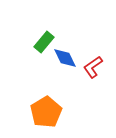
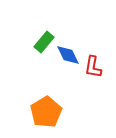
blue diamond: moved 3 px right, 3 px up
red L-shape: rotated 45 degrees counterclockwise
